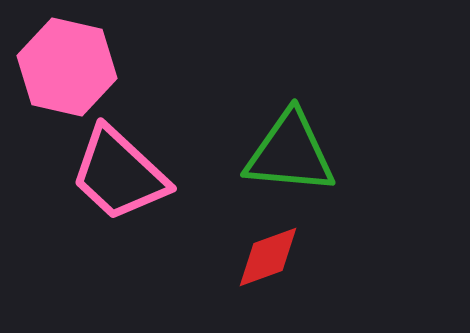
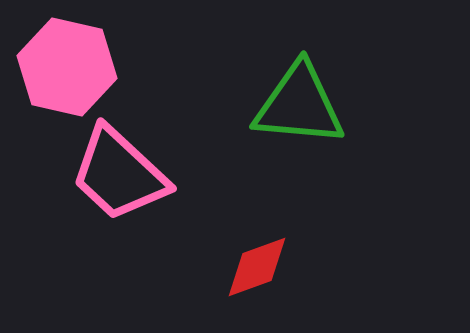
green triangle: moved 9 px right, 48 px up
red diamond: moved 11 px left, 10 px down
